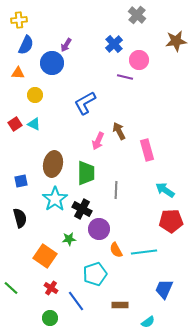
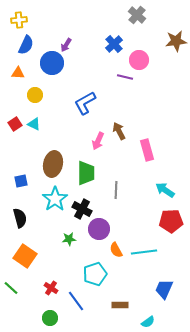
orange square: moved 20 px left
